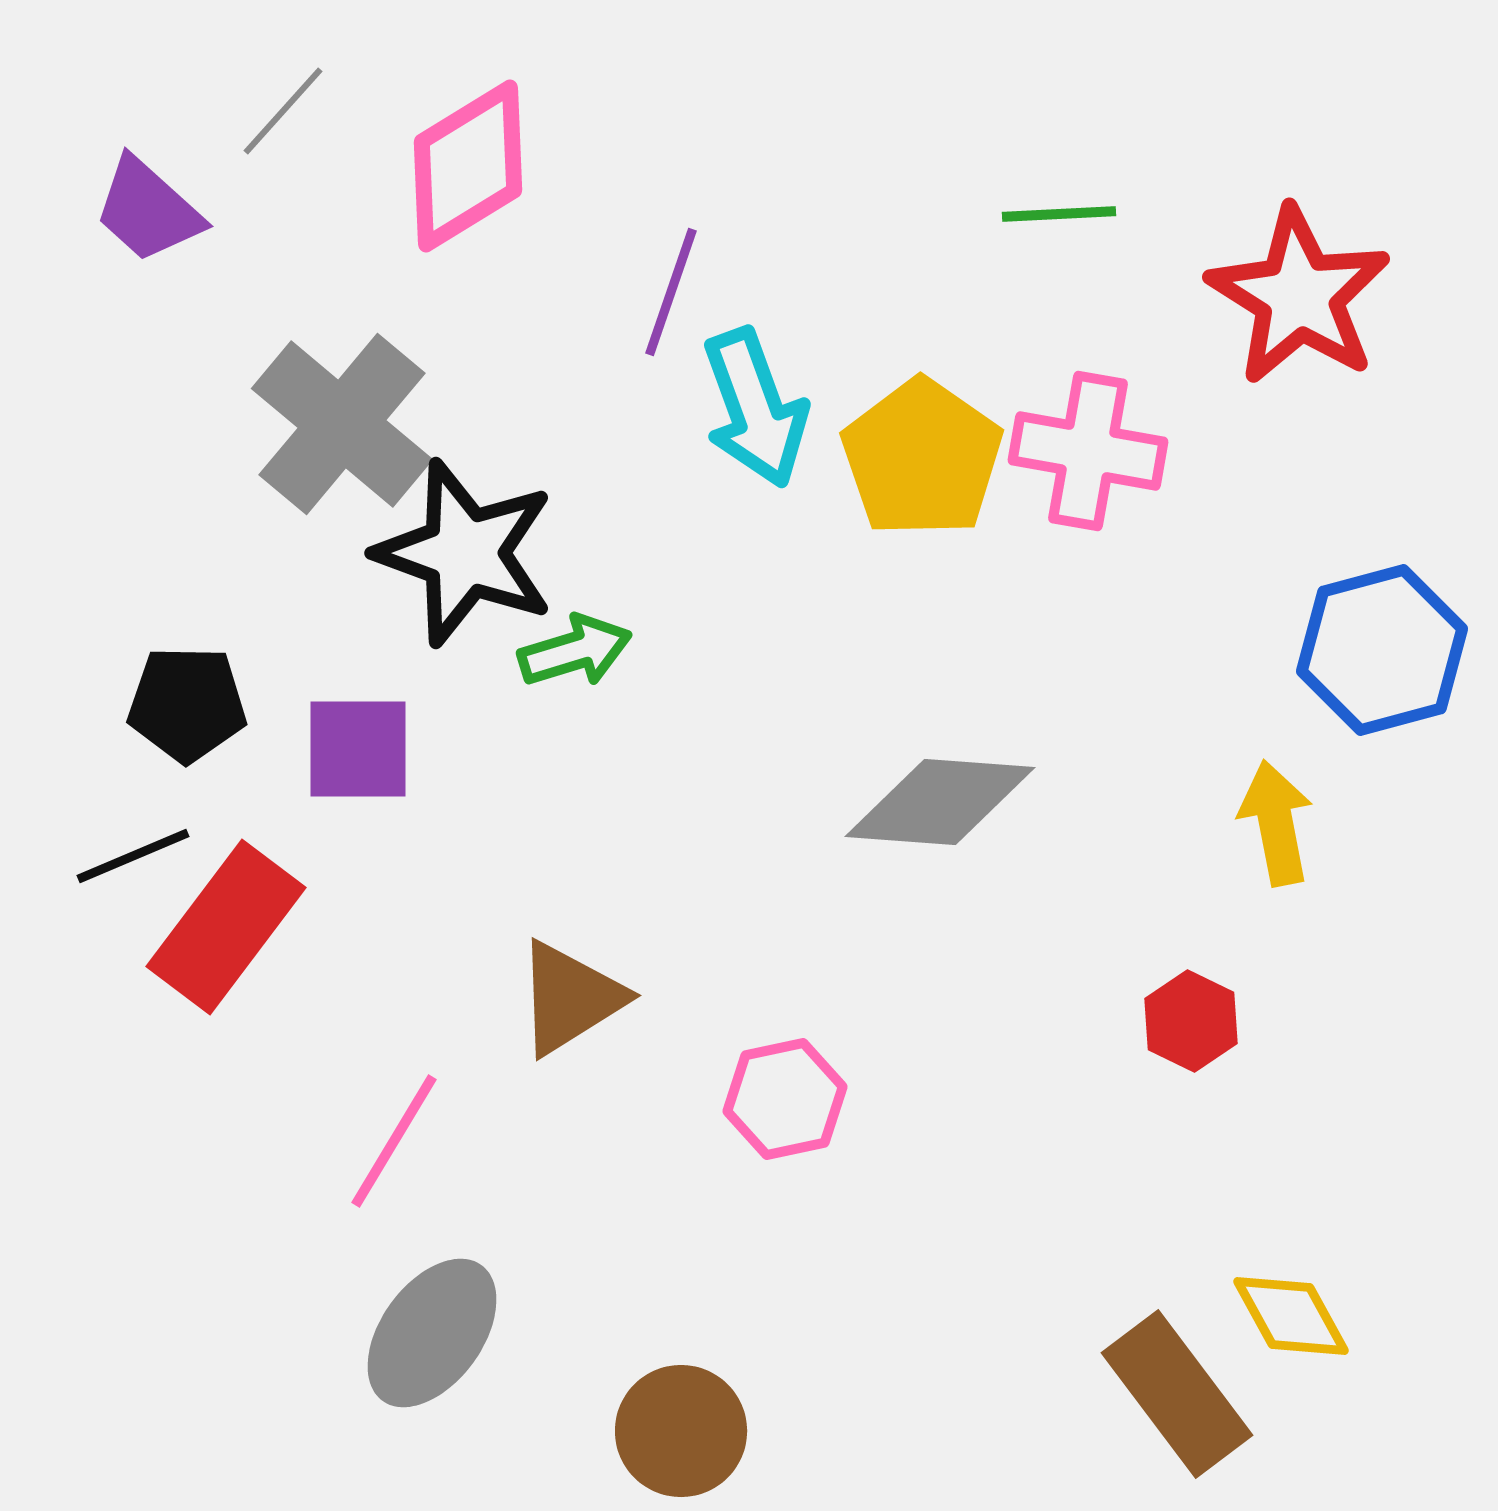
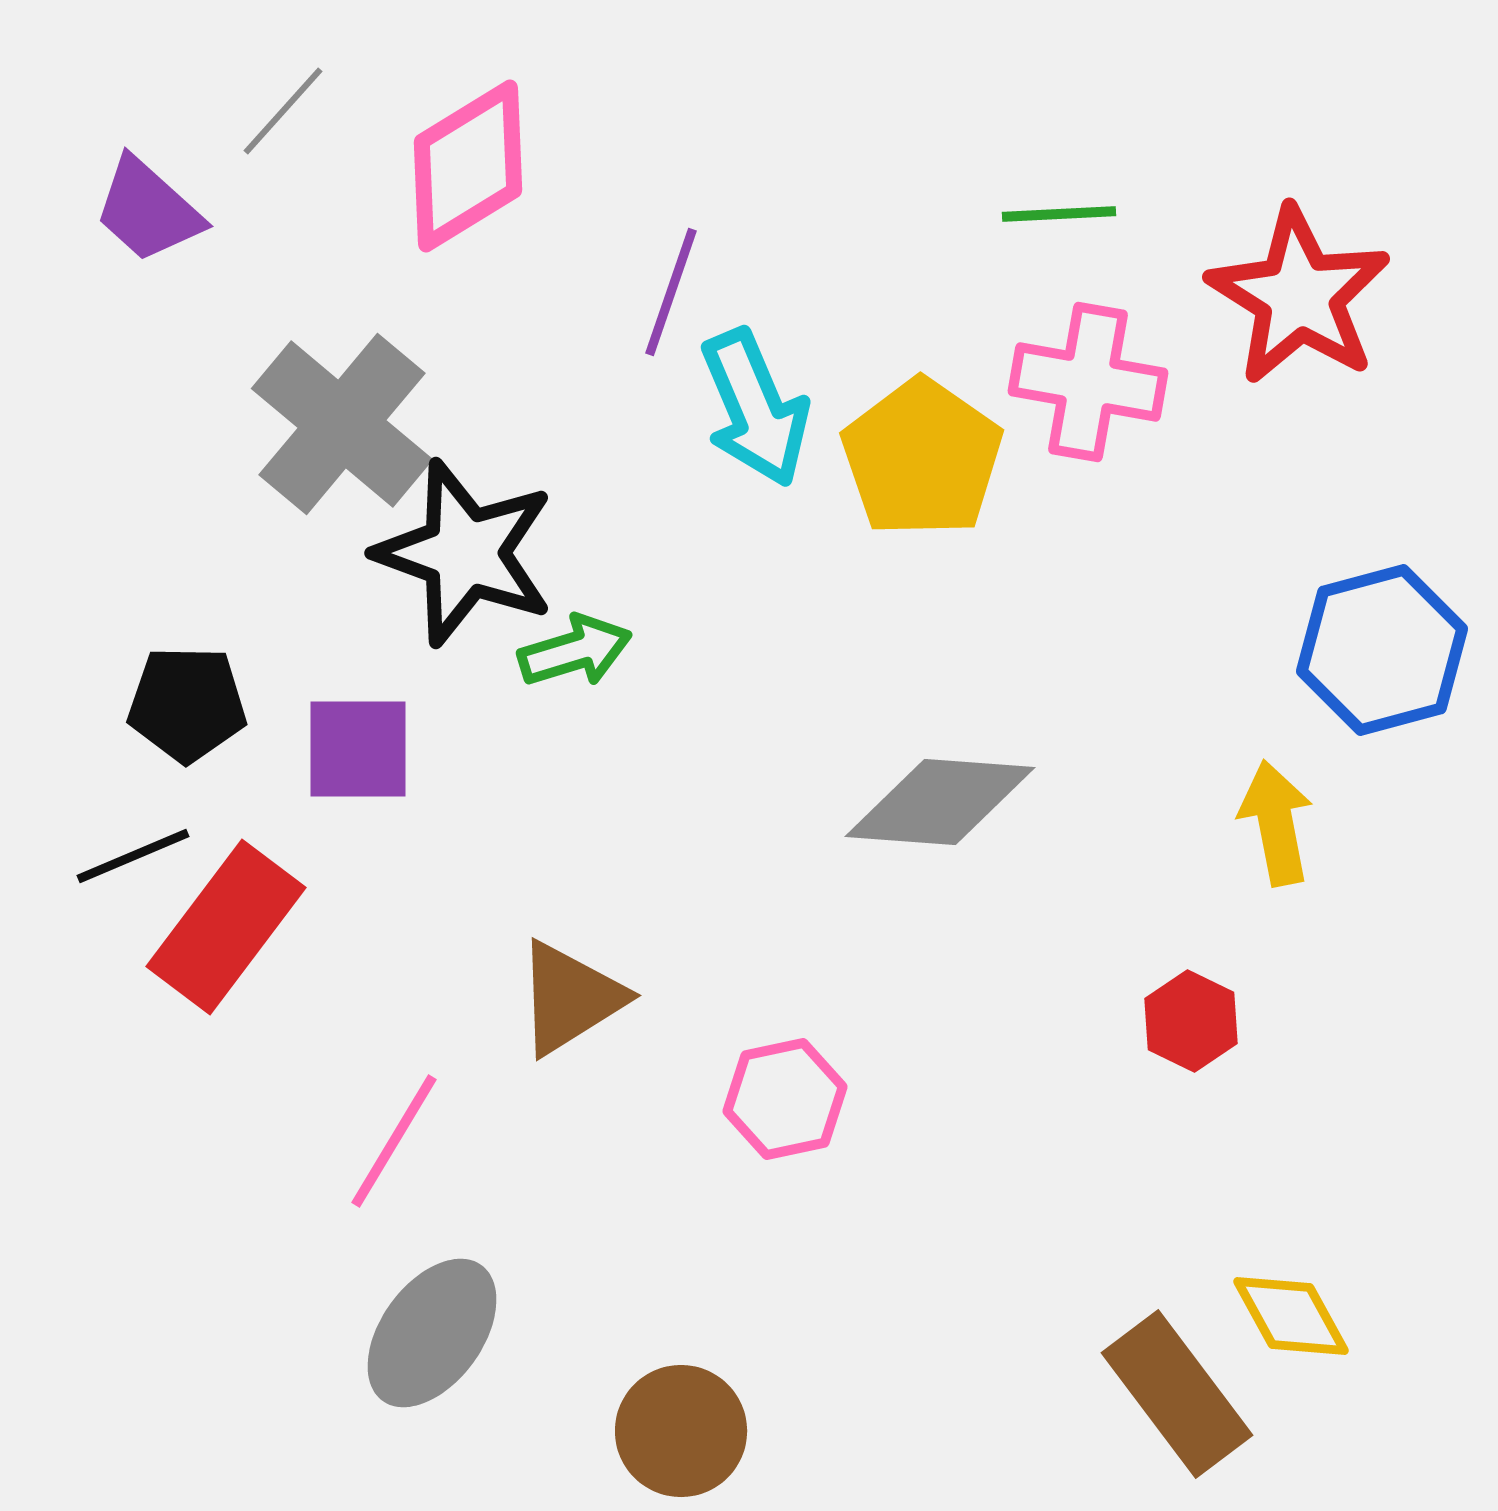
cyan arrow: rotated 3 degrees counterclockwise
pink cross: moved 69 px up
